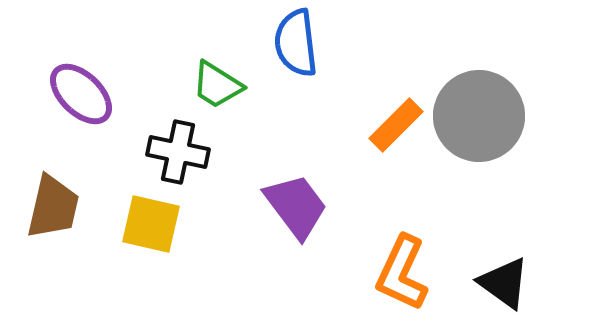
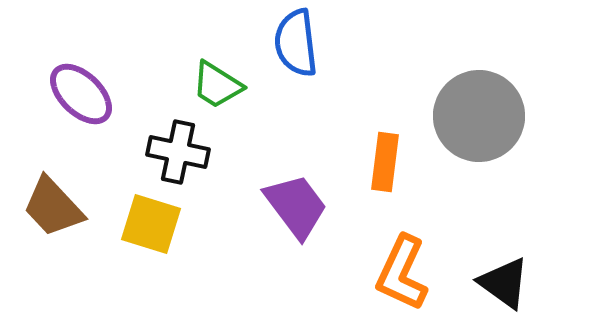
orange rectangle: moved 11 px left, 37 px down; rotated 38 degrees counterclockwise
brown trapezoid: rotated 124 degrees clockwise
yellow square: rotated 4 degrees clockwise
